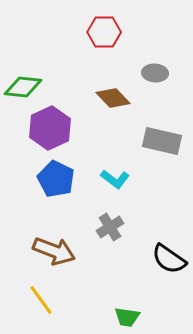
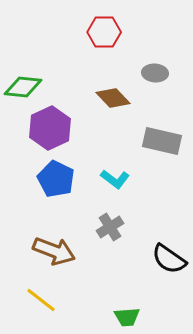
yellow line: rotated 16 degrees counterclockwise
green trapezoid: rotated 12 degrees counterclockwise
